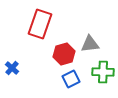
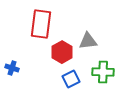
red rectangle: moved 1 px right; rotated 12 degrees counterclockwise
gray triangle: moved 2 px left, 3 px up
red hexagon: moved 2 px left, 2 px up; rotated 15 degrees counterclockwise
blue cross: rotated 24 degrees counterclockwise
